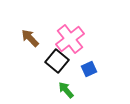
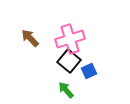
pink cross: rotated 20 degrees clockwise
black square: moved 12 px right
blue square: moved 2 px down
